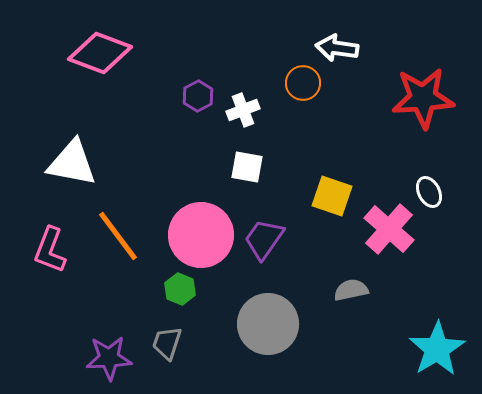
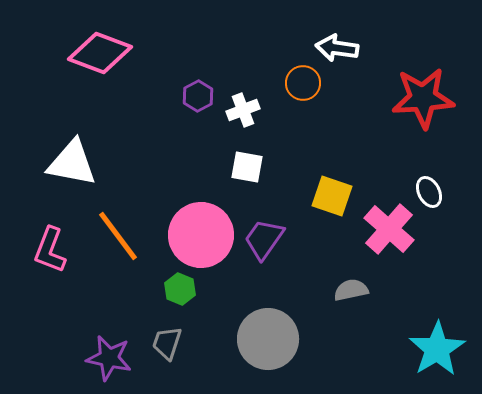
gray circle: moved 15 px down
purple star: rotated 15 degrees clockwise
